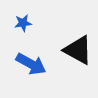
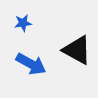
black triangle: moved 1 px left
